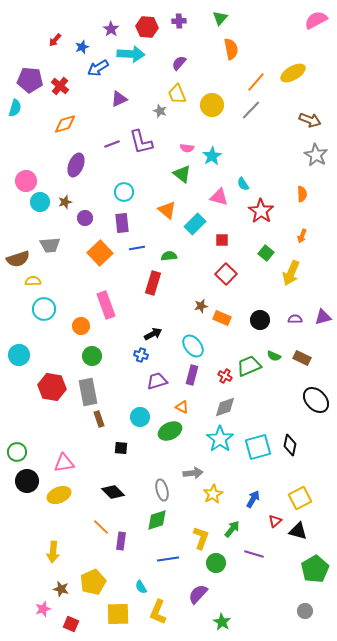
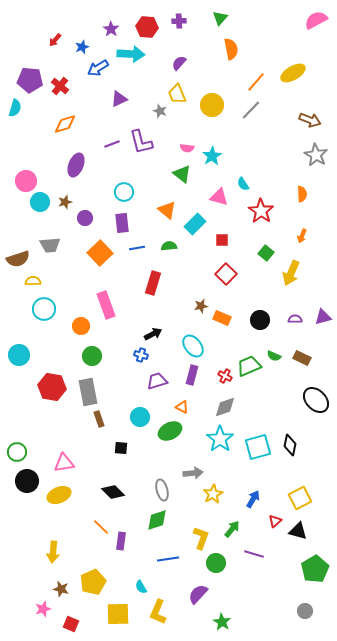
green semicircle at (169, 256): moved 10 px up
